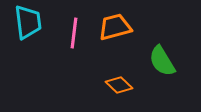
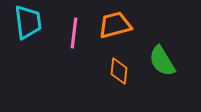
orange trapezoid: moved 2 px up
orange diamond: moved 14 px up; rotated 52 degrees clockwise
